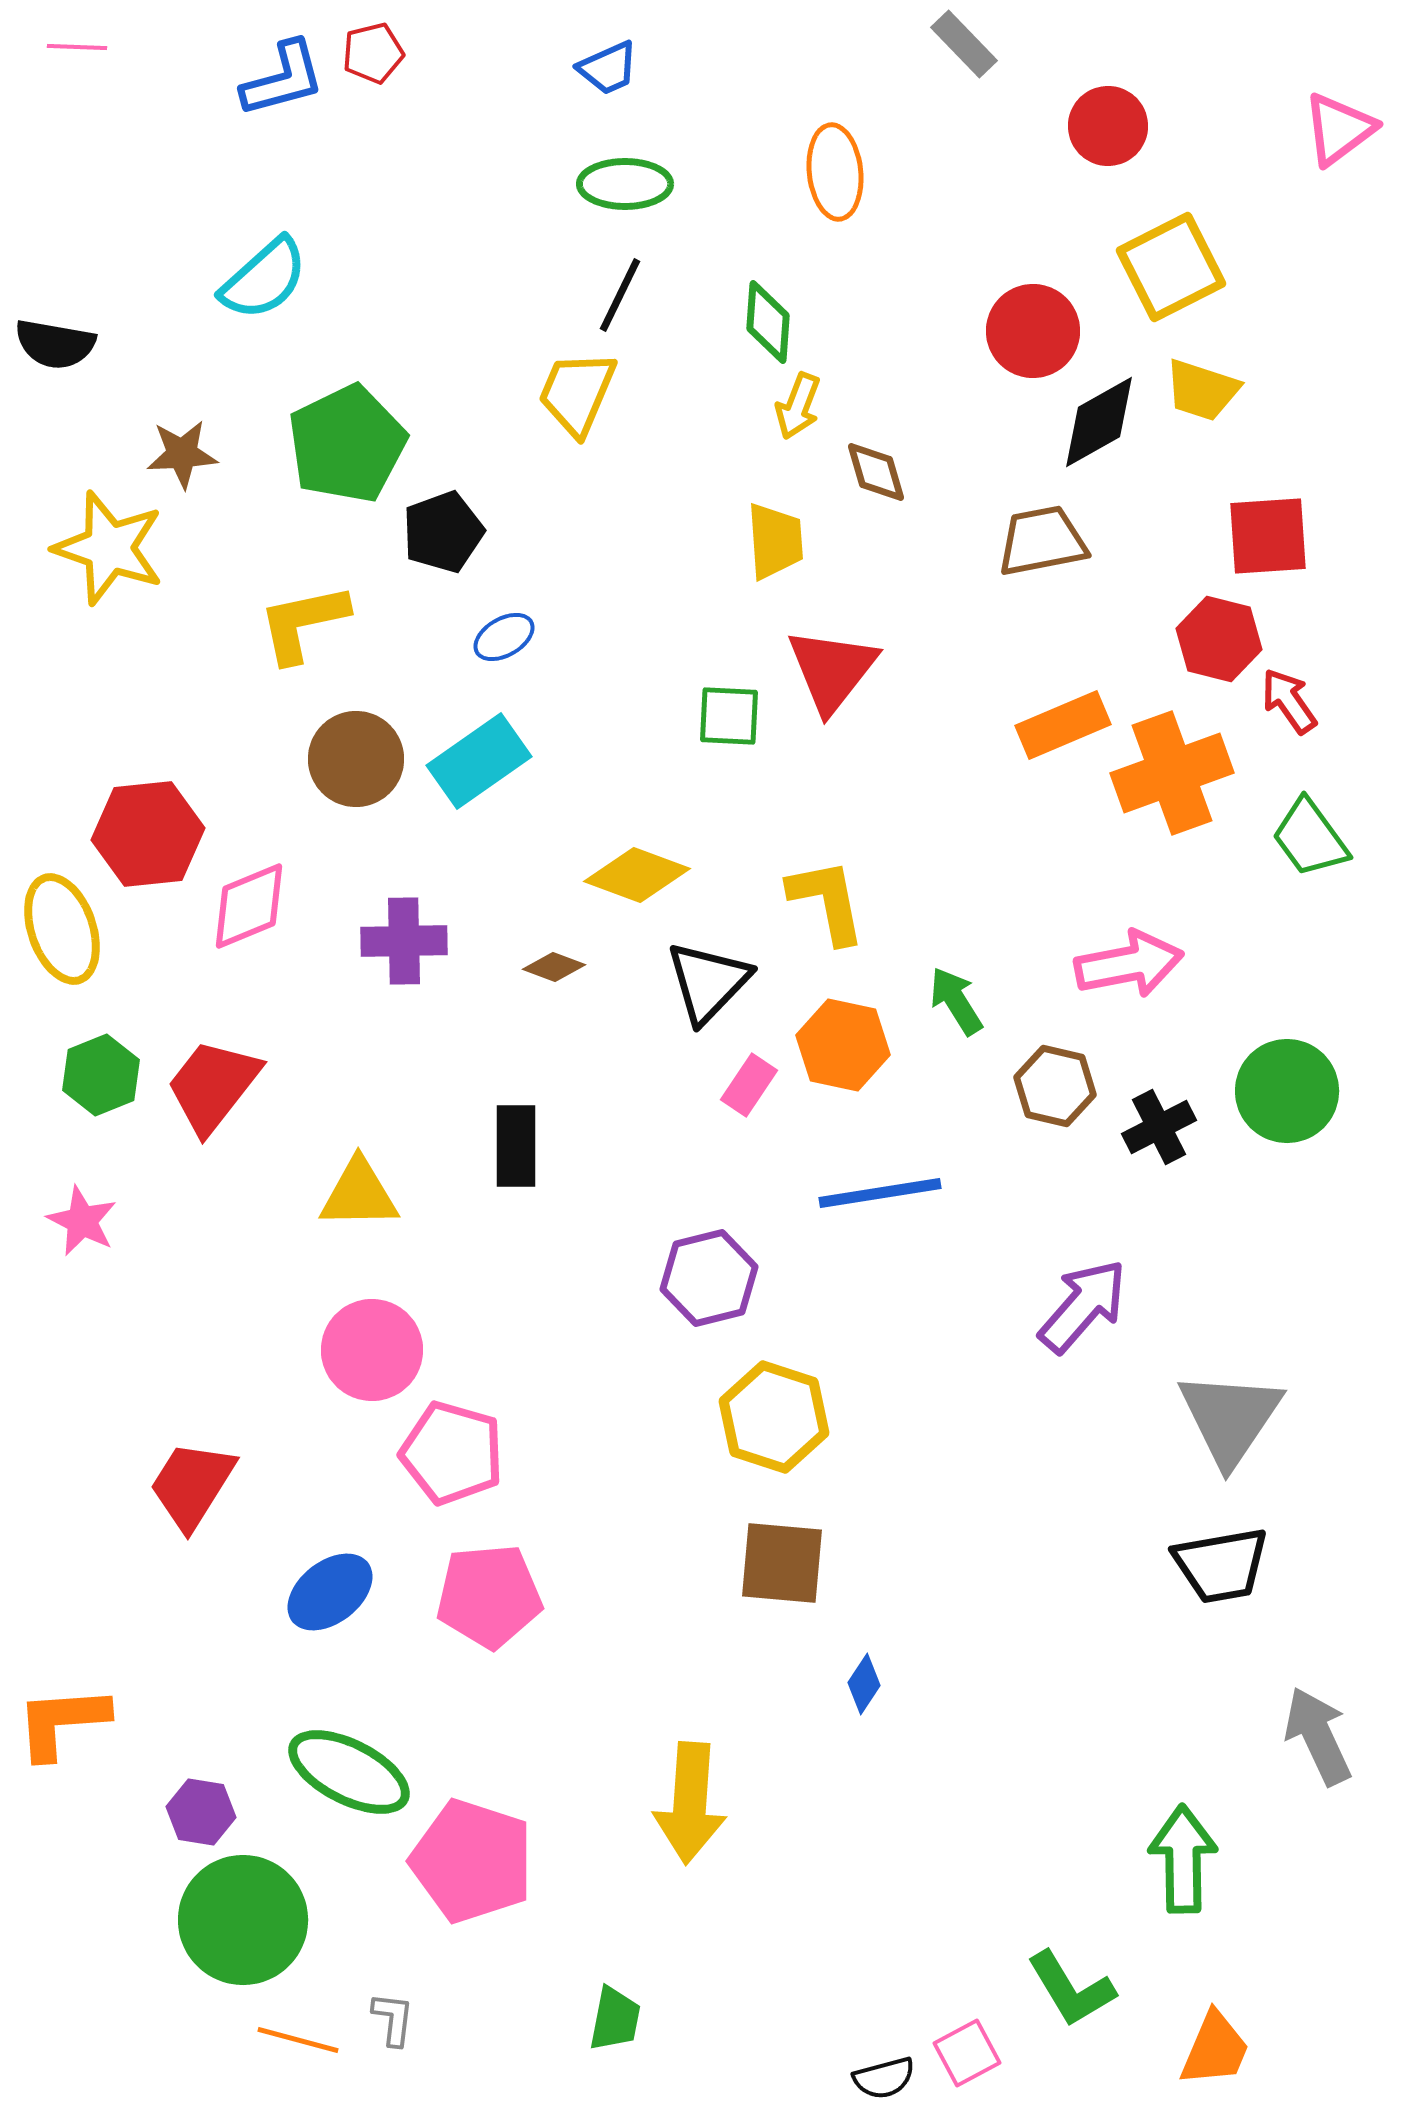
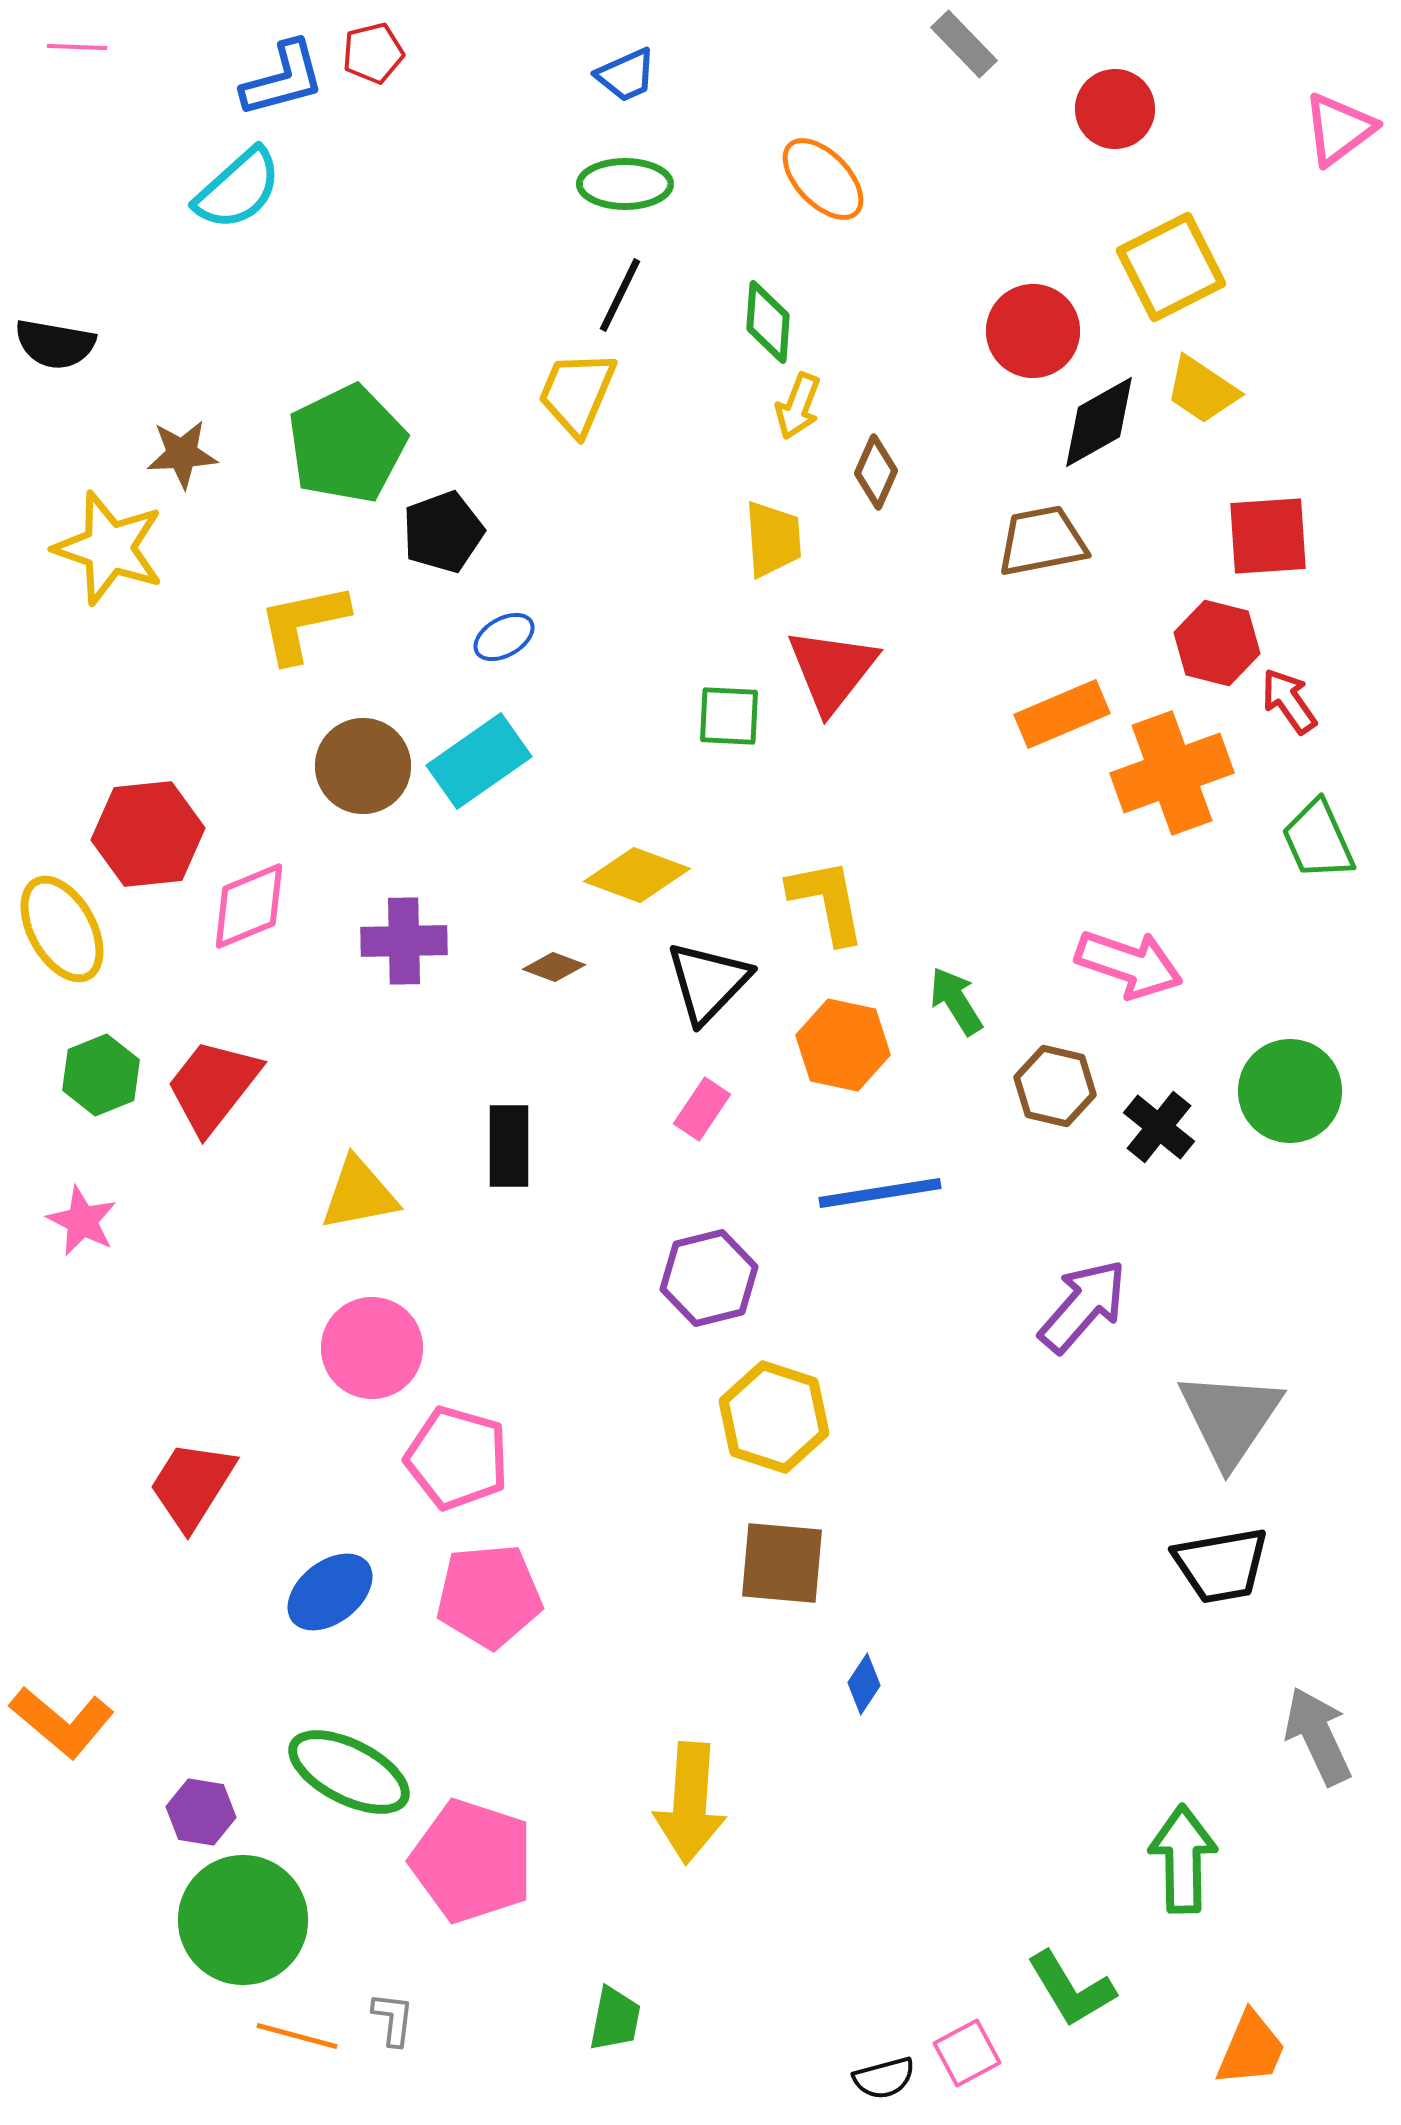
blue trapezoid at (608, 68): moved 18 px right, 7 px down
red circle at (1108, 126): moved 7 px right, 17 px up
orange ellipse at (835, 172): moved 12 px left, 7 px down; rotated 38 degrees counterclockwise
cyan semicircle at (264, 279): moved 26 px left, 90 px up
yellow trapezoid at (1202, 390): rotated 16 degrees clockwise
brown diamond at (876, 472): rotated 40 degrees clockwise
yellow trapezoid at (775, 541): moved 2 px left, 2 px up
red hexagon at (1219, 639): moved 2 px left, 4 px down
orange rectangle at (1063, 725): moved 1 px left, 11 px up
brown circle at (356, 759): moved 7 px right, 7 px down
green trapezoid at (1310, 838): moved 8 px right, 2 px down; rotated 12 degrees clockwise
yellow ellipse at (62, 929): rotated 10 degrees counterclockwise
pink arrow at (1129, 964): rotated 30 degrees clockwise
pink rectangle at (749, 1085): moved 47 px left, 24 px down
green circle at (1287, 1091): moved 3 px right
black cross at (1159, 1127): rotated 24 degrees counterclockwise
black rectangle at (516, 1146): moved 7 px left
yellow triangle at (359, 1194): rotated 10 degrees counterclockwise
pink circle at (372, 1350): moved 2 px up
pink pentagon at (452, 1453): moved 5 px right, 5 px down
orange L-shape at (62, 1722): rotated 136 degrees counterclockwise
orange line at (298, 2040): moved 1 px left, 4 px up
orange trapezoid at (1215, 2049): moved 36 px right
